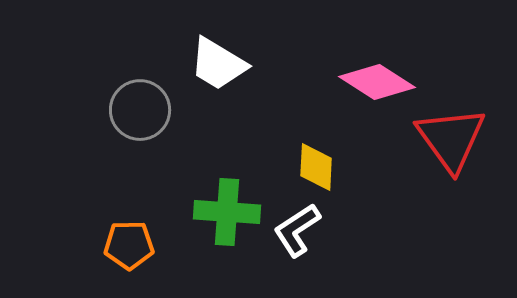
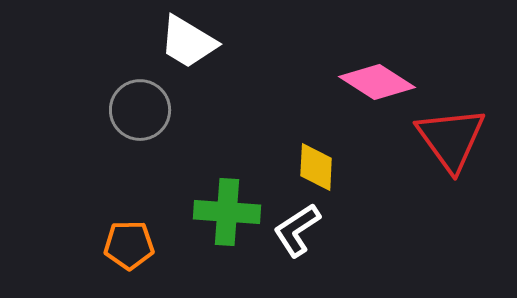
white trapezoid: moved 30 px left, 22 px up
